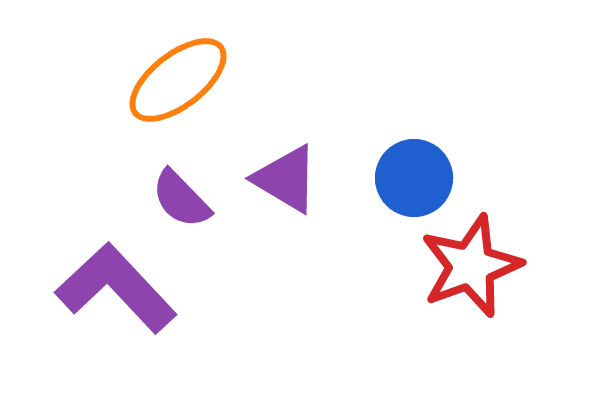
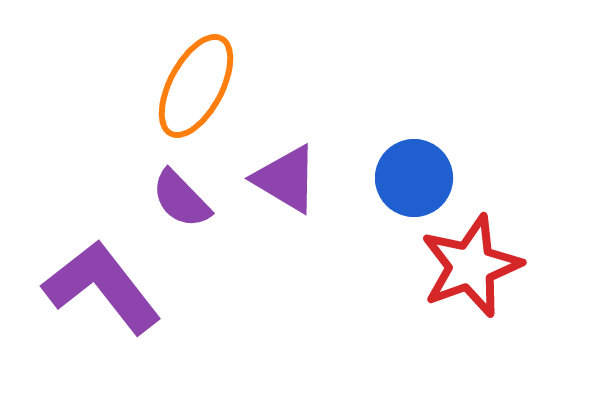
orange ellipse: moved 18 px right, 6 px down; rotated 24 degrees counterclockwise
purple L-shape: moved 14 px left, 1 px up; rotated 5 degrees clockwise
